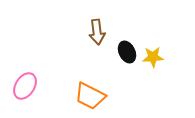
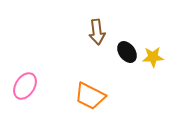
black ellipse: rotated 10 degrees counterclockwise
